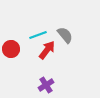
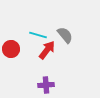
cyan line: rotated 36 degrees clockwise
purple cross: rotated 28 degrees clockwise
